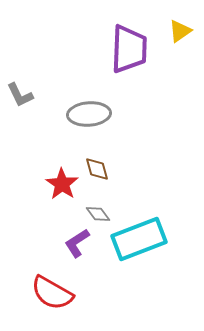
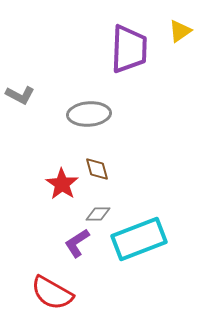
gray L-shape: rotated 36 degrees counterclockwise
gray diamond: rotated 55 degrees counterclockwise
